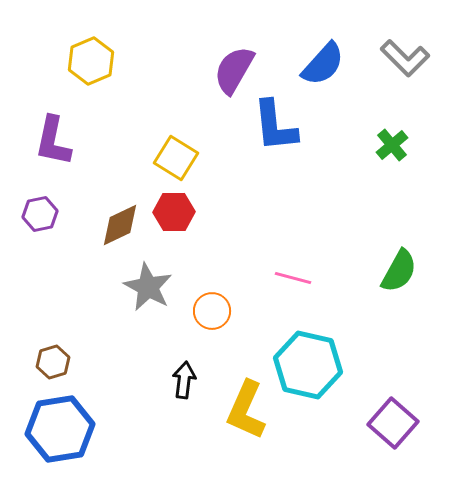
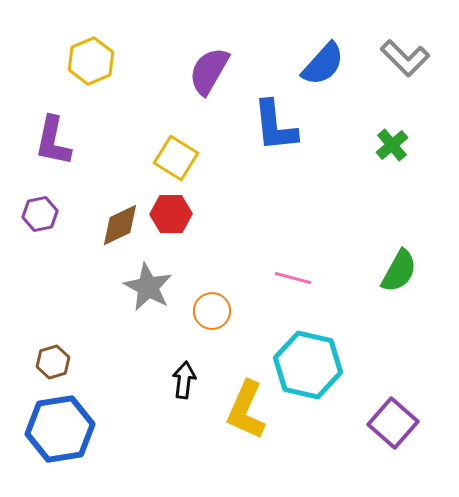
purple semicircle: moved 25 px left, 1 px down
red hexagon: moved 3 px left, 2 px down
